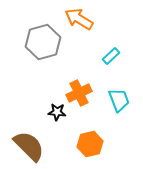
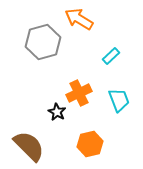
black star: rotated 24 degrees clockwise
